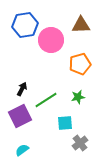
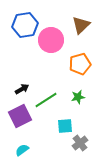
brown triangle: rotated 42 degrees counterclockwise
black arrow: rotated 32 degrees clockwise
cyan square: moved 3 px down
